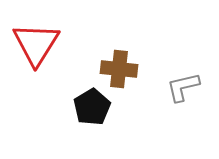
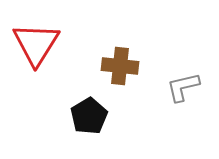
brown cross: moved 1 px right, 3 px up
black pentagon: moved 3 px left, 9 px down
